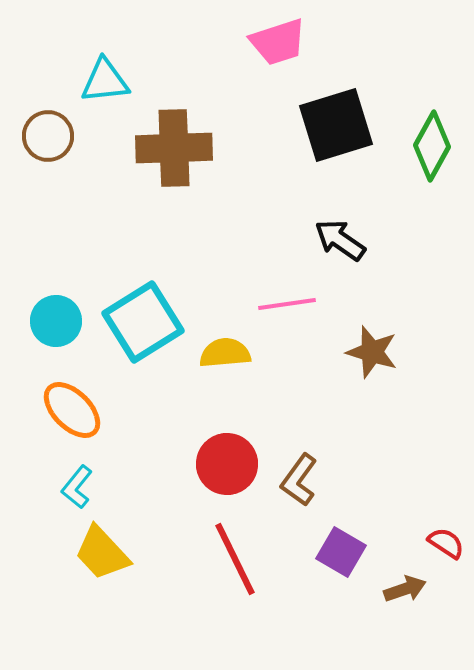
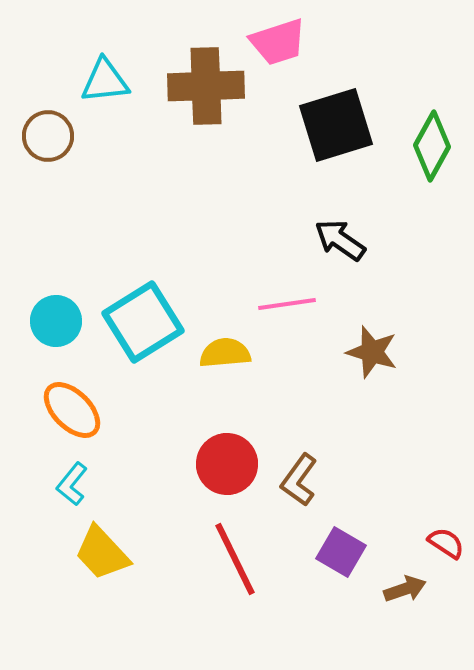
brown cross: moved 32 px right, 62 px up
cyan L-shape: moved 5 px left, 3 px up
